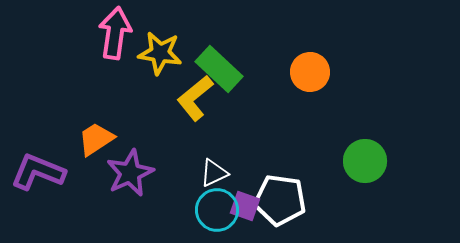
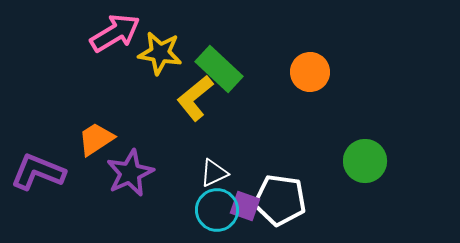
pink arrow: rotated 51 degrees clockwise
